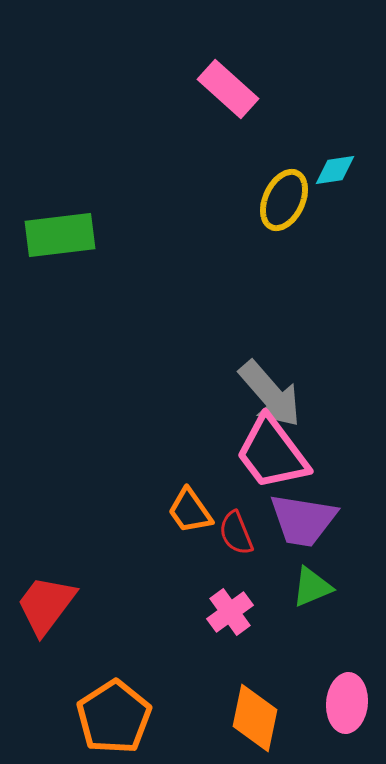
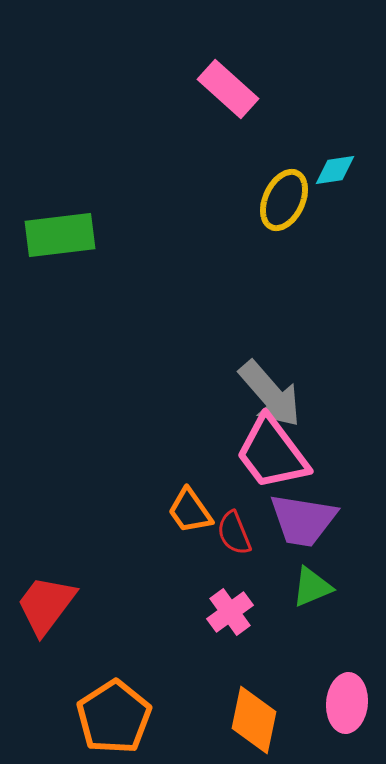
red semicircle: moved 2 px left
orange diamond: moved 1 px left, 2 px down
